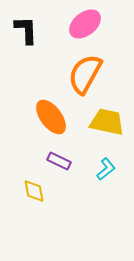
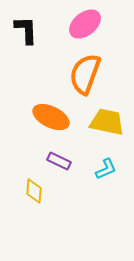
orange semicircle: rotated 9 degrees counterclockwise
orange ellipse: rotated 27 degrees counterclockwise
cyan L-shape: rotated 15 degrees clockwise
yellow diamond: rotated 15 degrees clockwise
